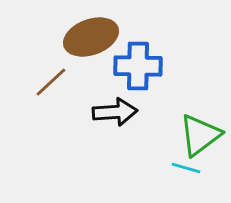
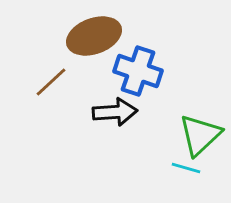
brown ellipse: moved 3 px right, 1 px up
blue cross: moved 5 px down; rotated 18 degrees clockwise
green triangle: rotated 6 degrees counterclockwise
